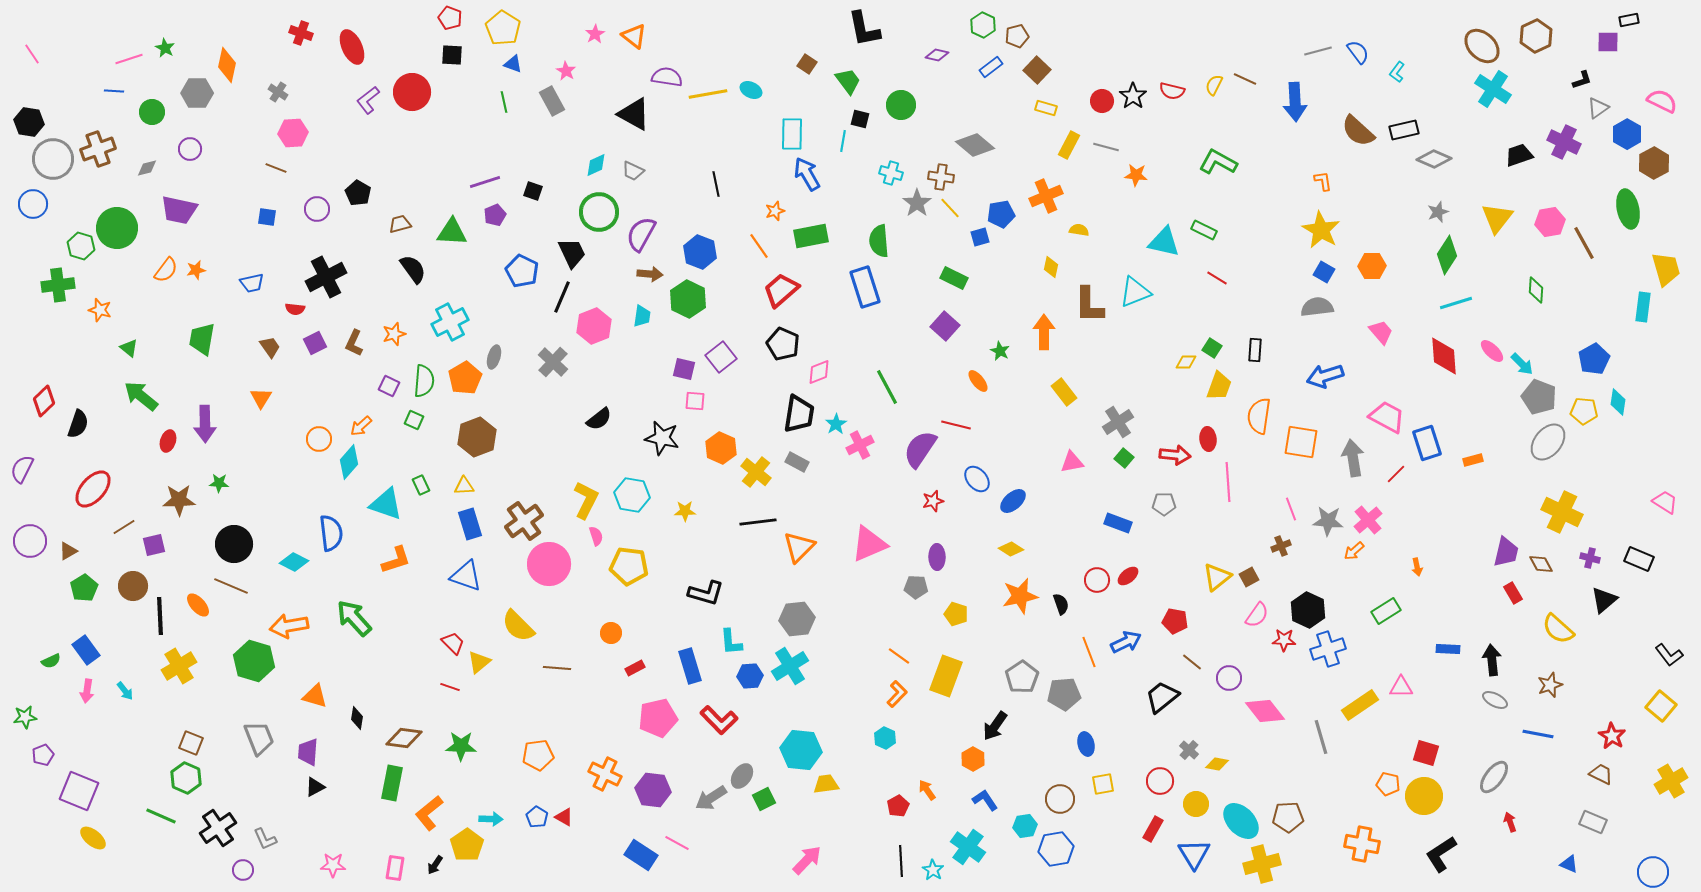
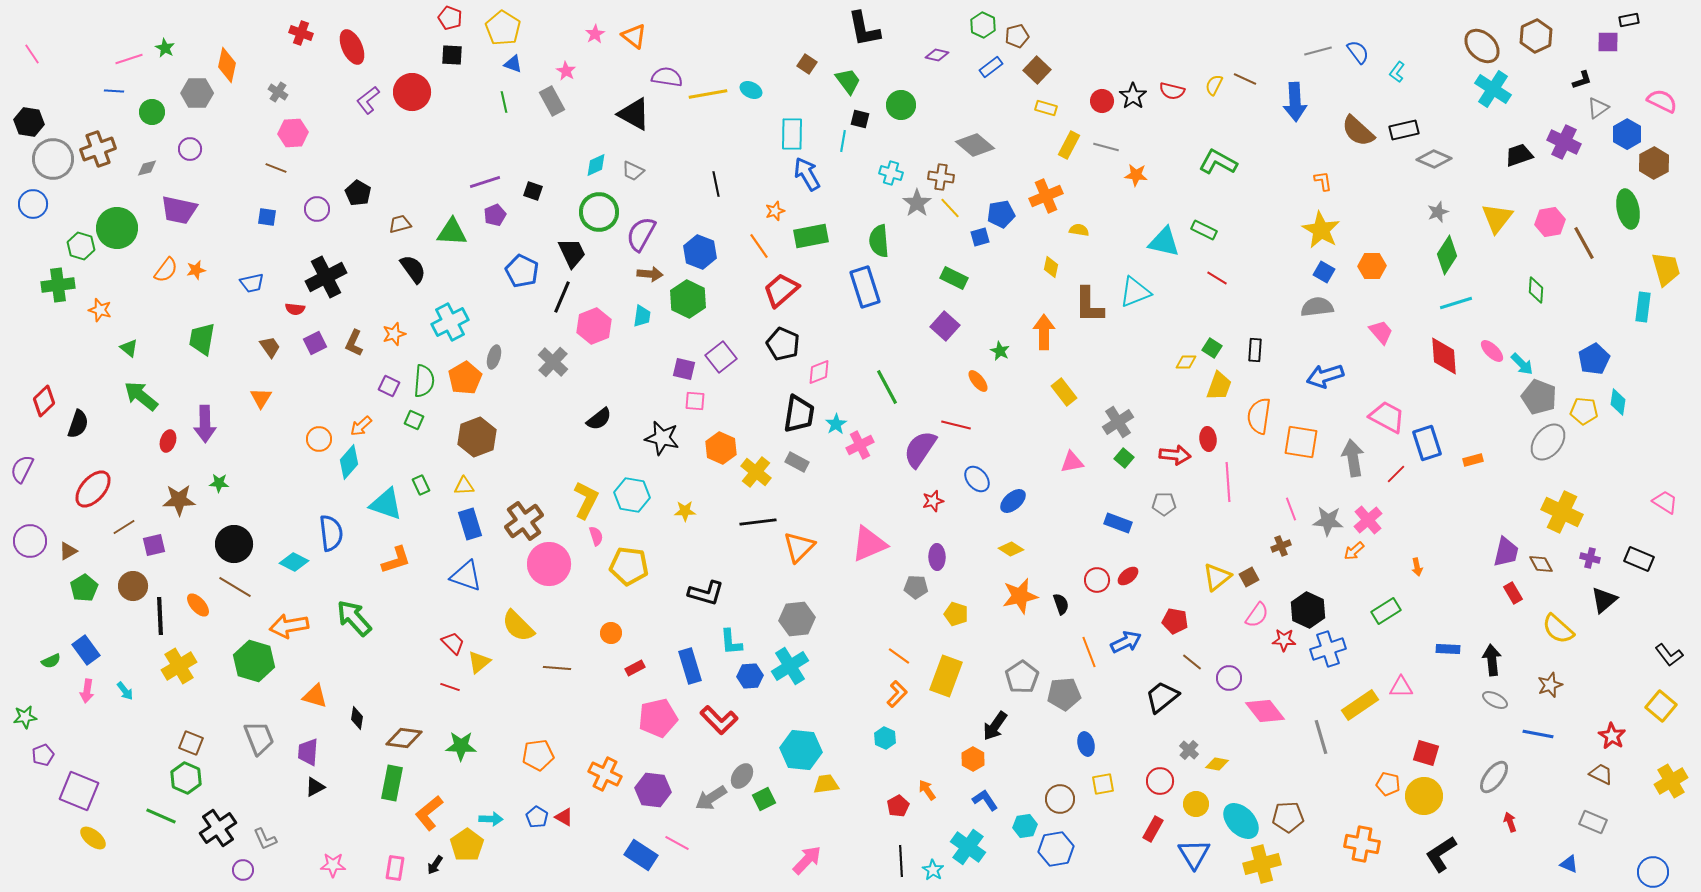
brown line at (231, 586): moved 4 px right, 1 px down; rotated 8 degrees clockwise
